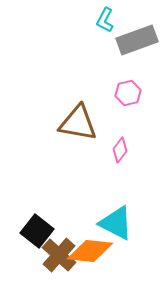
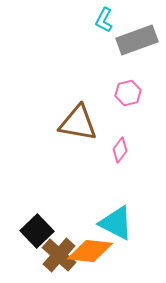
cyan L-shape: moved 1 px left
black square: rotated 8 degrees clockwise
